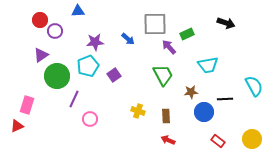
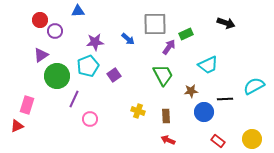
green rectangle: moved 1 px left
purple arrow: rotated 77 degrees clockwise
cyan trapezoid: rotated 15 degrees counterclockwise
cyan semicircle: rotated 90 degrees counterclockwise
brown star: moved 1 px up
